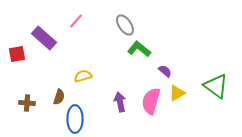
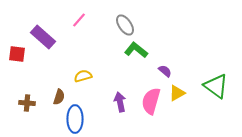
pink line: moved 3 px right, 1 px up
purple rectangle: moved 1 px left, 1 px up
green L-shape: moved 3 px left, 1 px down
red square: rotated 18 degrees clockwise
